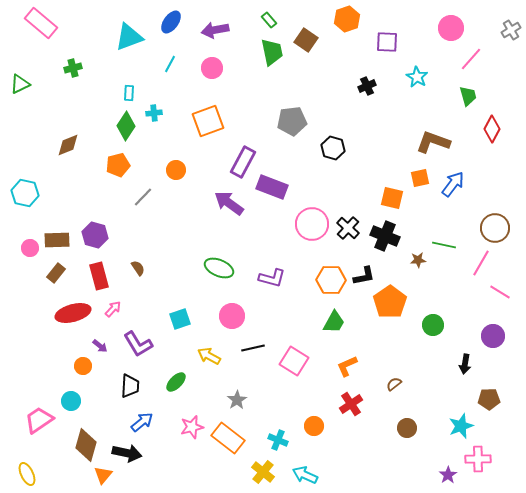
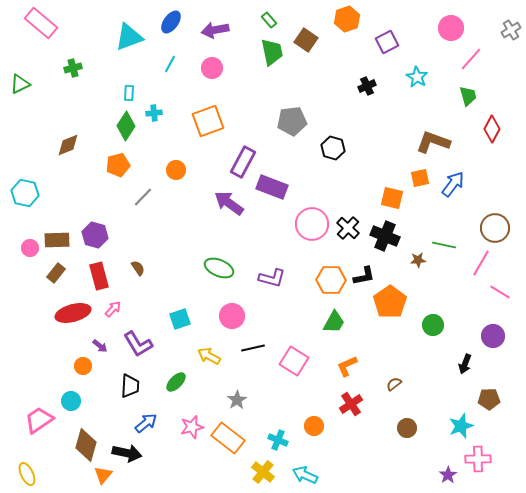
purple square at (387, 42): rotated 30 degrees counterclockwise
black arrow at (465, 364): rotated 12 degrees clockwise
blue arrow at (142, 422): moved 4 px right, 1 px down
